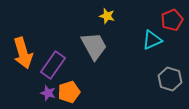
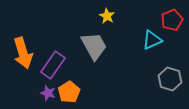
yellow star: rotated 14 degrees clockwise
orange pentagon: rotated 15 degrees counterclockwise
